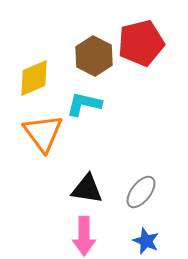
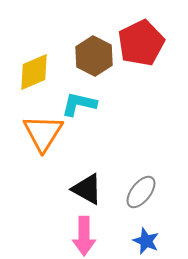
red pentagon: rotated 12 degrees counterclockwise
yellow diamond: moved 6 px up
cyan L-shape: moved 5 px left
orange triangle: rotated 9 degrees clockwise
black triangle: rotated 20 degrees clockwise
